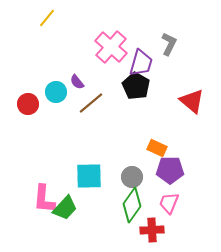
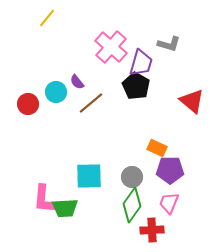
gray L-shape: rotated 80 degrees clockwise
green trapezoid: rotated 44 degrees clockwise
